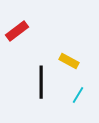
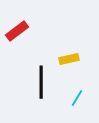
yellow rectangle: moved 2 px up; rotated 42 degrees counterclockwise
cyan line: moved 1 px left, 3 px down
